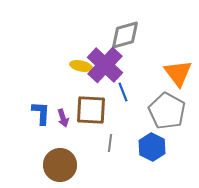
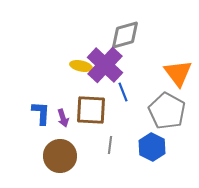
gray line: moved 2 px down
brown circle: moved 9 px up
